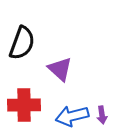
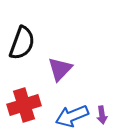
purple triangle: rotated 32 degrees clockwise
red cross: rotated 16 degrees counterclockwise
blue arrow: rotated 8 degrees counterclockwise
